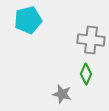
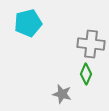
cyan pentagon: moved 3 px down
gray cross: moved 4 px down
